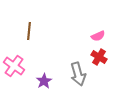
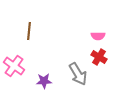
pink semicircle: rotated 24 degrees clockwise
gray arrow: rotated 15 degrees counterclockwise
purple star: rotated 28 degrees clockwise
